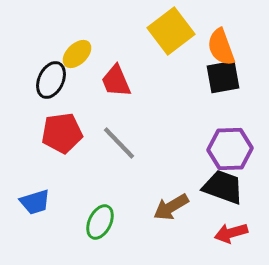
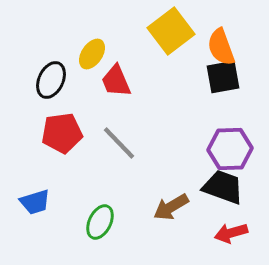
yellow ellipse: moved 15 px right; rotated 12 degrees counterclockwise
